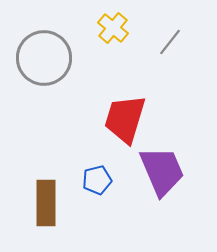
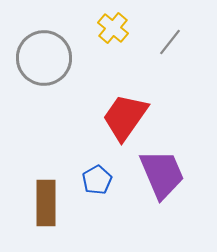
red trapezoid: moved 2 px up; rotated 18 degrees clockwise
purple trapezoid: moved 3 px down
blue pentagon: rotated 16 degrees counterclockwise
